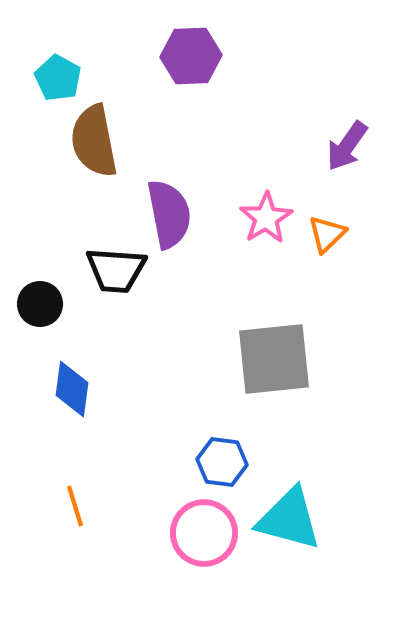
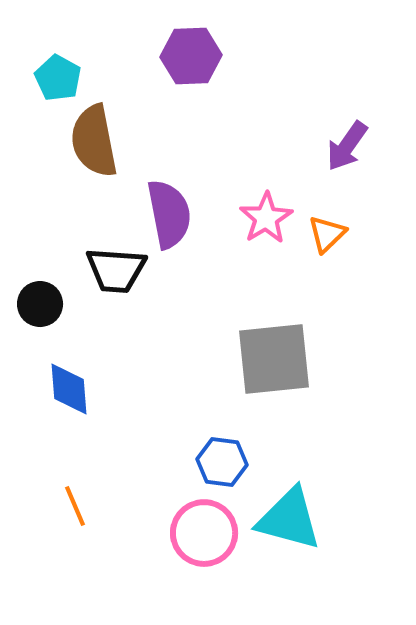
blue diamond: moved 3 px left; rotated 12 degrees counterclockwise
orange line: rotated 6 degrees counterclockwise
